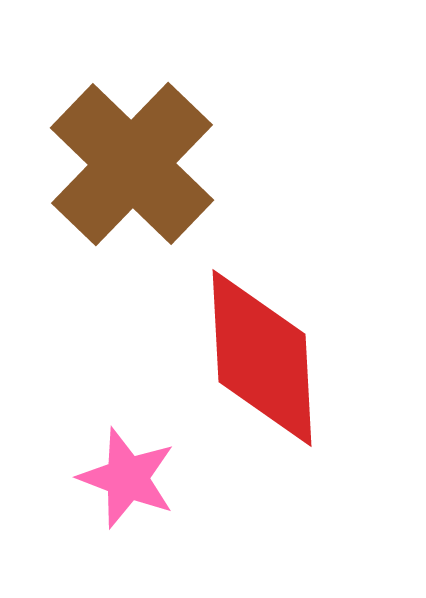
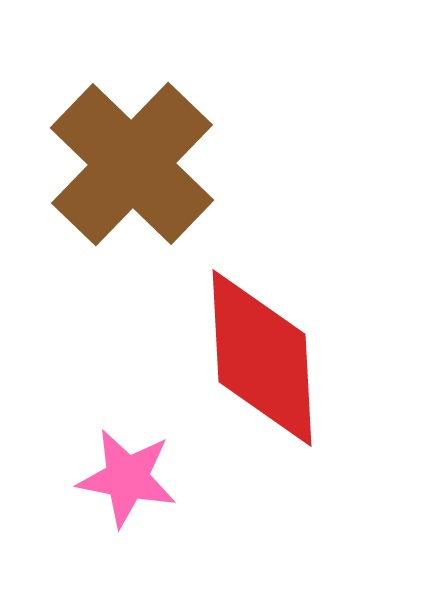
pink star: rotated 10 degrees counterclockwise
